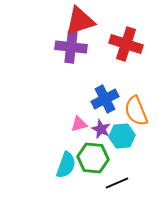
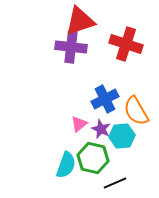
orange semicircle: rotated 8 degrees counterclockwise
pink triangle: rotated 24 degrees counterclockwise
green hexagon: rotated 8 degrees clockwise
black line: moved 2 px left
